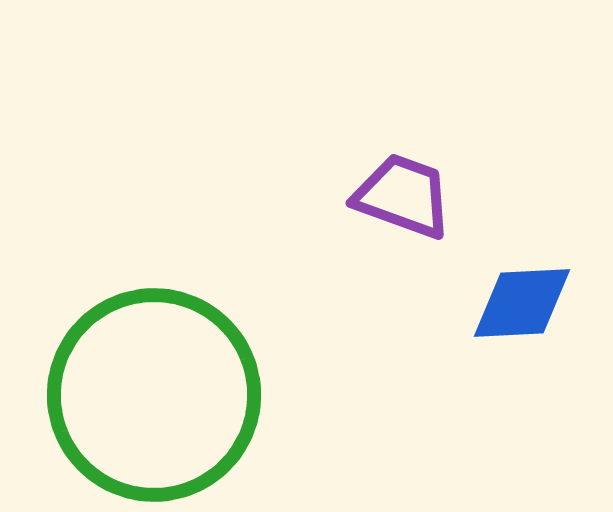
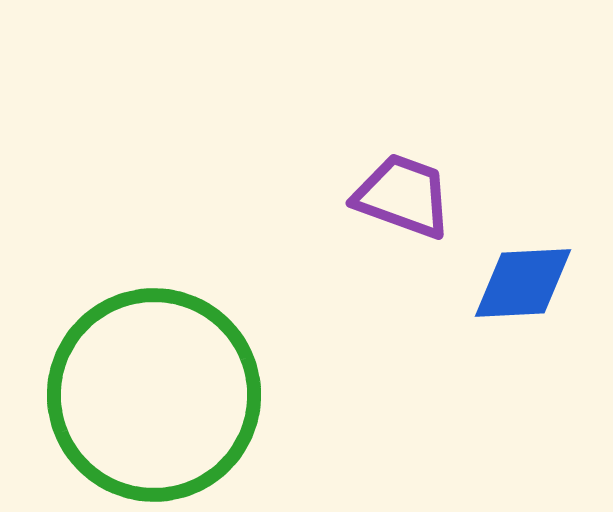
blue diamond: moved 1 px right, 20 px up
